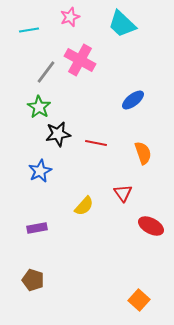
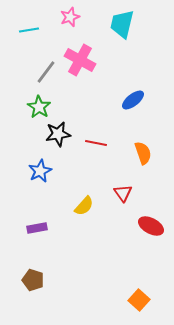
cyan trapezoid: rotated 60 degrees clockwise
